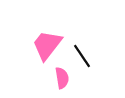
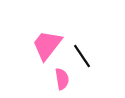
pink semicircle: moved 1 px down
